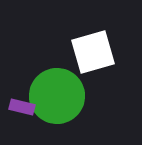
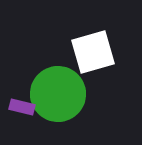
green circle: moved 1 px right, 2 px up
